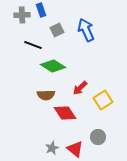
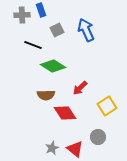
yellow square: moved 4 px right, 6 px down
